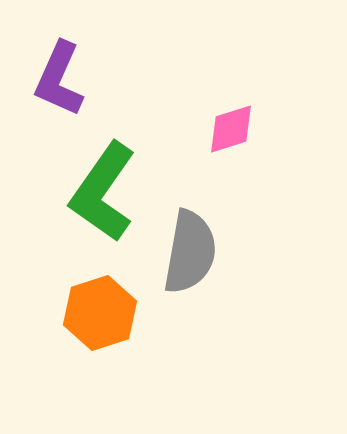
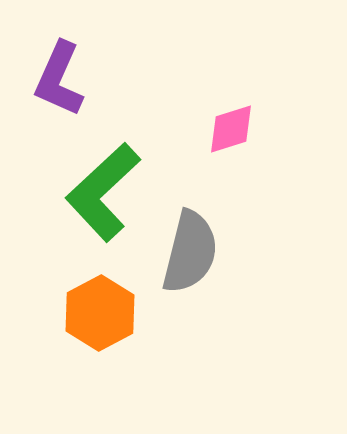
green L-shape: rotated 12 degrees clockwise
gray semicircle: rotated 4 degrees clockwise
orange hexagon: rotated 10 degrees counterclockwise
